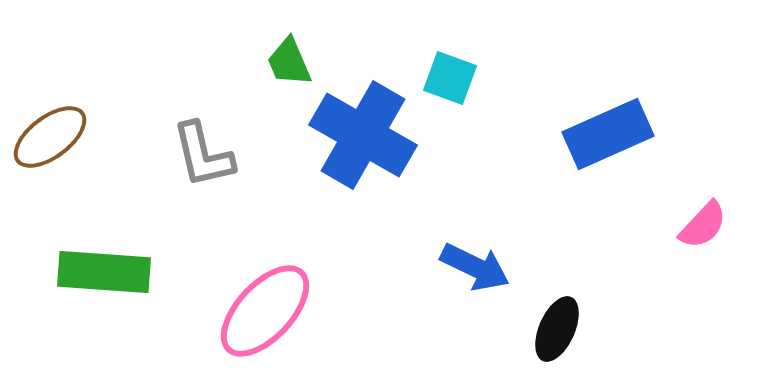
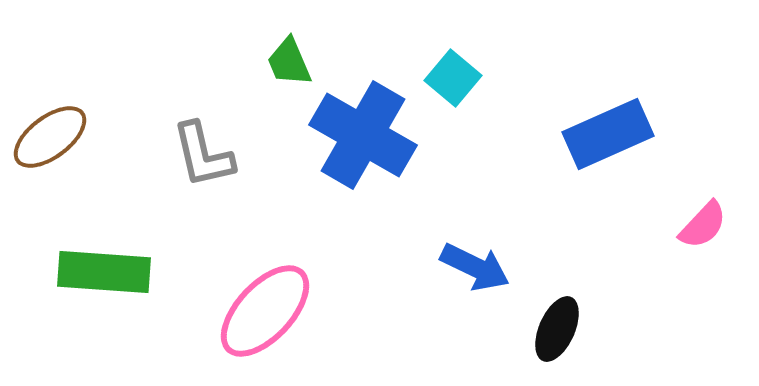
cyan square: moved 3 px right; rotated 20 degrees clockwise
